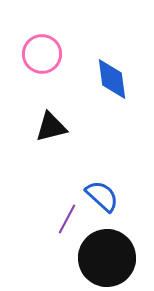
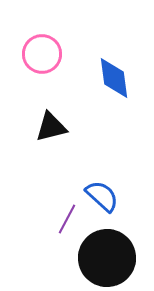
blue diamond: moved 2 px right, 1 px up
